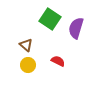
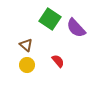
purple semicircle: rotated 60 degrees counterclockwise
red semicircle: rotated 24 degrees clockwise
yellow circle: moved 1 px left
